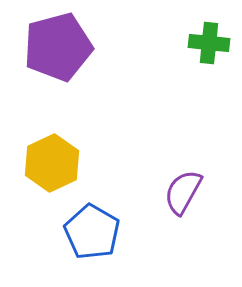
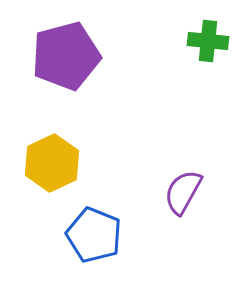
green cross: moved 1 px left, 2 px up
purple pentagon: moved 8 px right, 9 px down
blue pentagon: moved 2 px right, 3 px down; rotated 8 degrees counterclockwise
